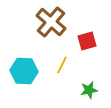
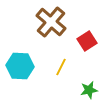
red square: rotated 18 degrees counterclockwise
yellow line: moved 1 px left, 2 px down
cyan hexagon: moved 4 px left, 5 px up
